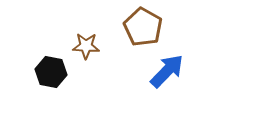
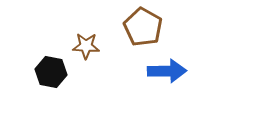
blue arrow: rotated 45 degrees clockwise
